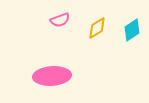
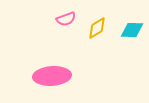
pink semicircle: moved 6 px right, 1 px up
cyan diamond: rotated 35 degrees clockwise
